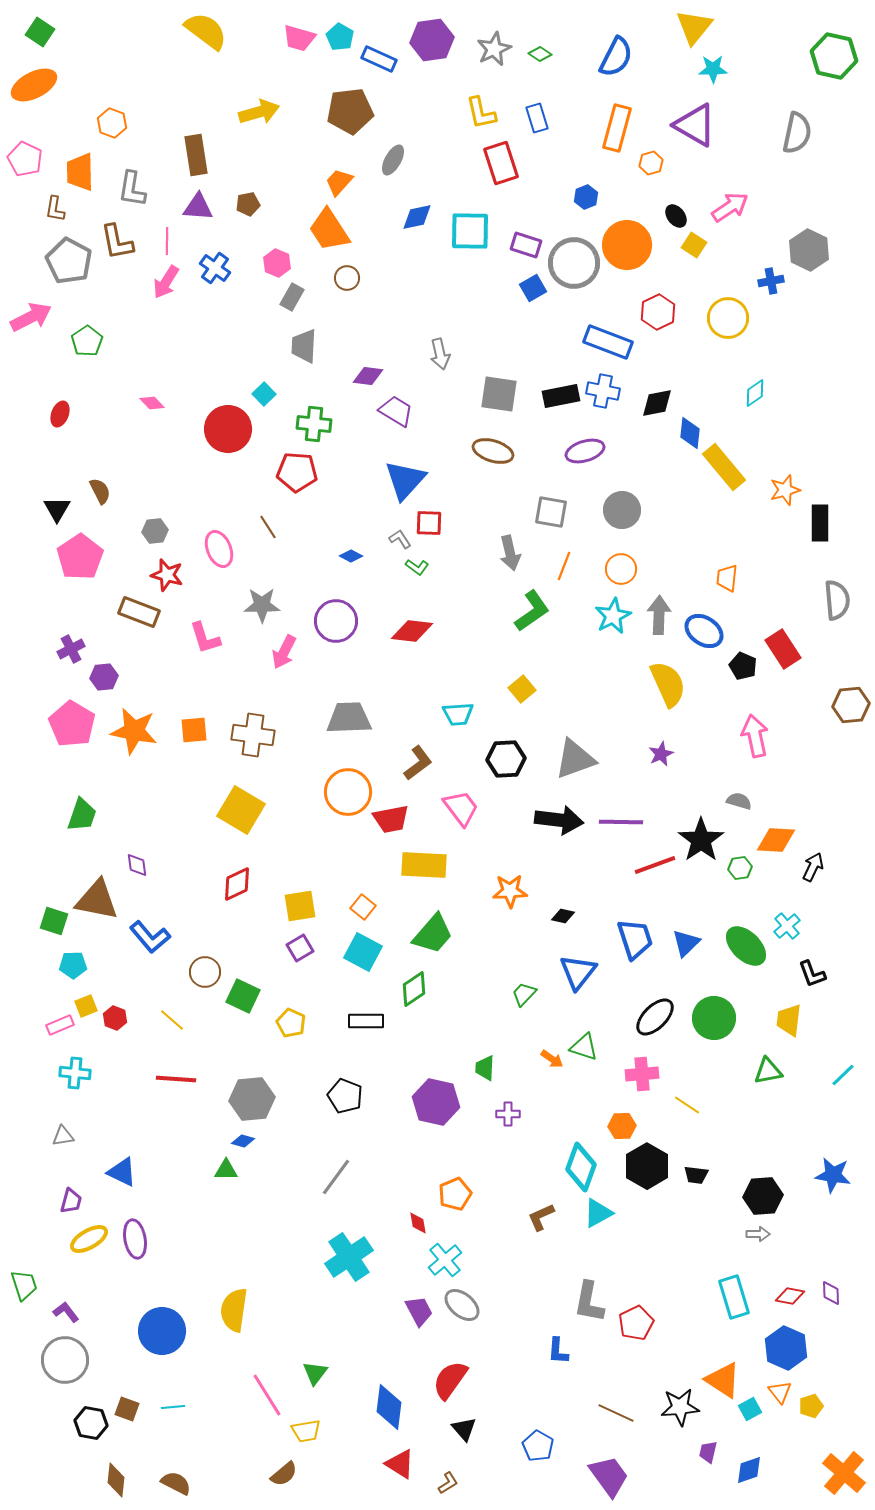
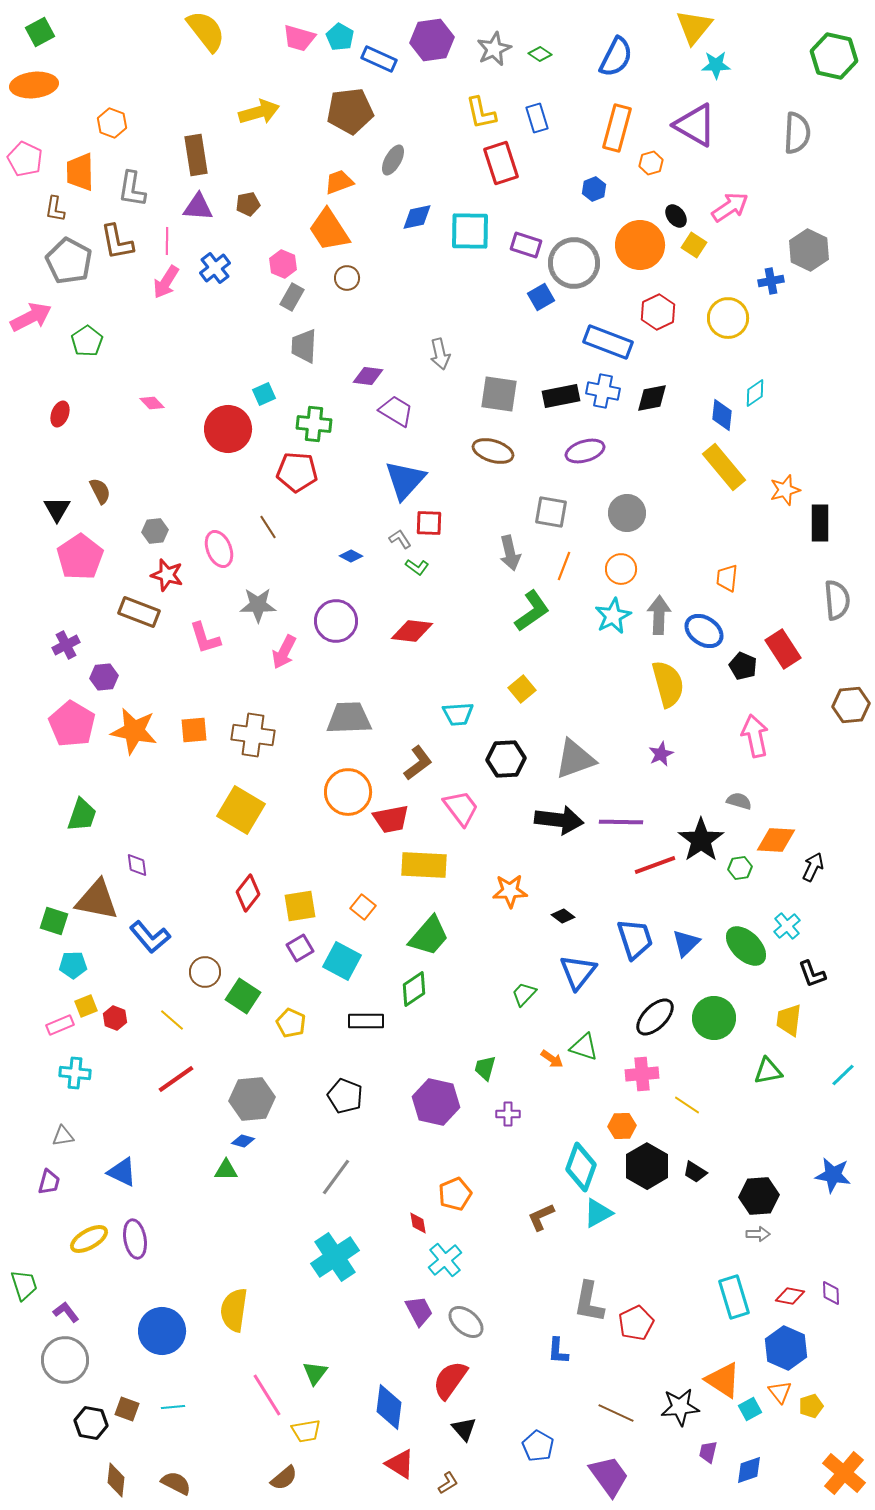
yellow semicircle at (206, 31): rotated 15 degrees clockwise
green square at (40, 32): rotated 28 degrees clockwise
cyan star at (713, 69): moved 3 px right, 4 px up
orange ellipse at (34, 85): rotated 21 degrees clockwise
gray semicircle at (797, 133): rotated 9 degrees counterclockwise
orange trapezoid at (339, 182): rotated 28 degrees clockwise
blue hexagon at (586, 197): moved 8 px right, 8 px up
orange circle at (627, 245): moved 13 px right
pink hexagon at (277, 263): moved 6 px right, 1 px down
blue cross at (215, 268): rotated 16 degrees clockwise
blue square at (533, 288): moved 8 px right, 9 px down
cyan square at (264, 394): rotated 20 degrees clockwise
black diamond at (657, 403): moved 5 px left, 5 px up
blue diamond at (690, 433): moved 32 px right, 18 px up
gray circle at (622, 510): moved 5 px right, 3 px down
gray star at (262, 605): moved 4 px left
purple cross at (71, 649): moved 5 px left, 4 px up
yellow semicircle at (668, 684): rotated 9 degrees clockwise
red diamond at (237, 884): moved 11 px right, 9 px down; rotated 27 degrees counterclockwise
black diamond at (563, 916): rotated 25 degrees clockwise
green trapezoid at (433, 934): moved 4 px left, 2 px down
cyan square at (363, 952): moved 21 px left, 9 px down
green square at (243, 996): rotated 8 degrees clockwise
green trapezoid at (485, 1068): rotated 12 degrees clockwise
red line at (176, 1079): rotated 39 degrees counterclockwise
black trapezoid at (696, 1175): moved 1 px left, 3 px up; rotated 25 degrees clockwise
black hexagon at (763, 1196): moved 4 px left
purple trapezoid at (71, 1201): moved 22 px left, 19 px up
cyan cross at (349, 1257): moved 14 px left
gray ellipse at (462, 1305): moved 4 px right, 17 px down
brown semicircle at (284, 1474): moved 4 px down
